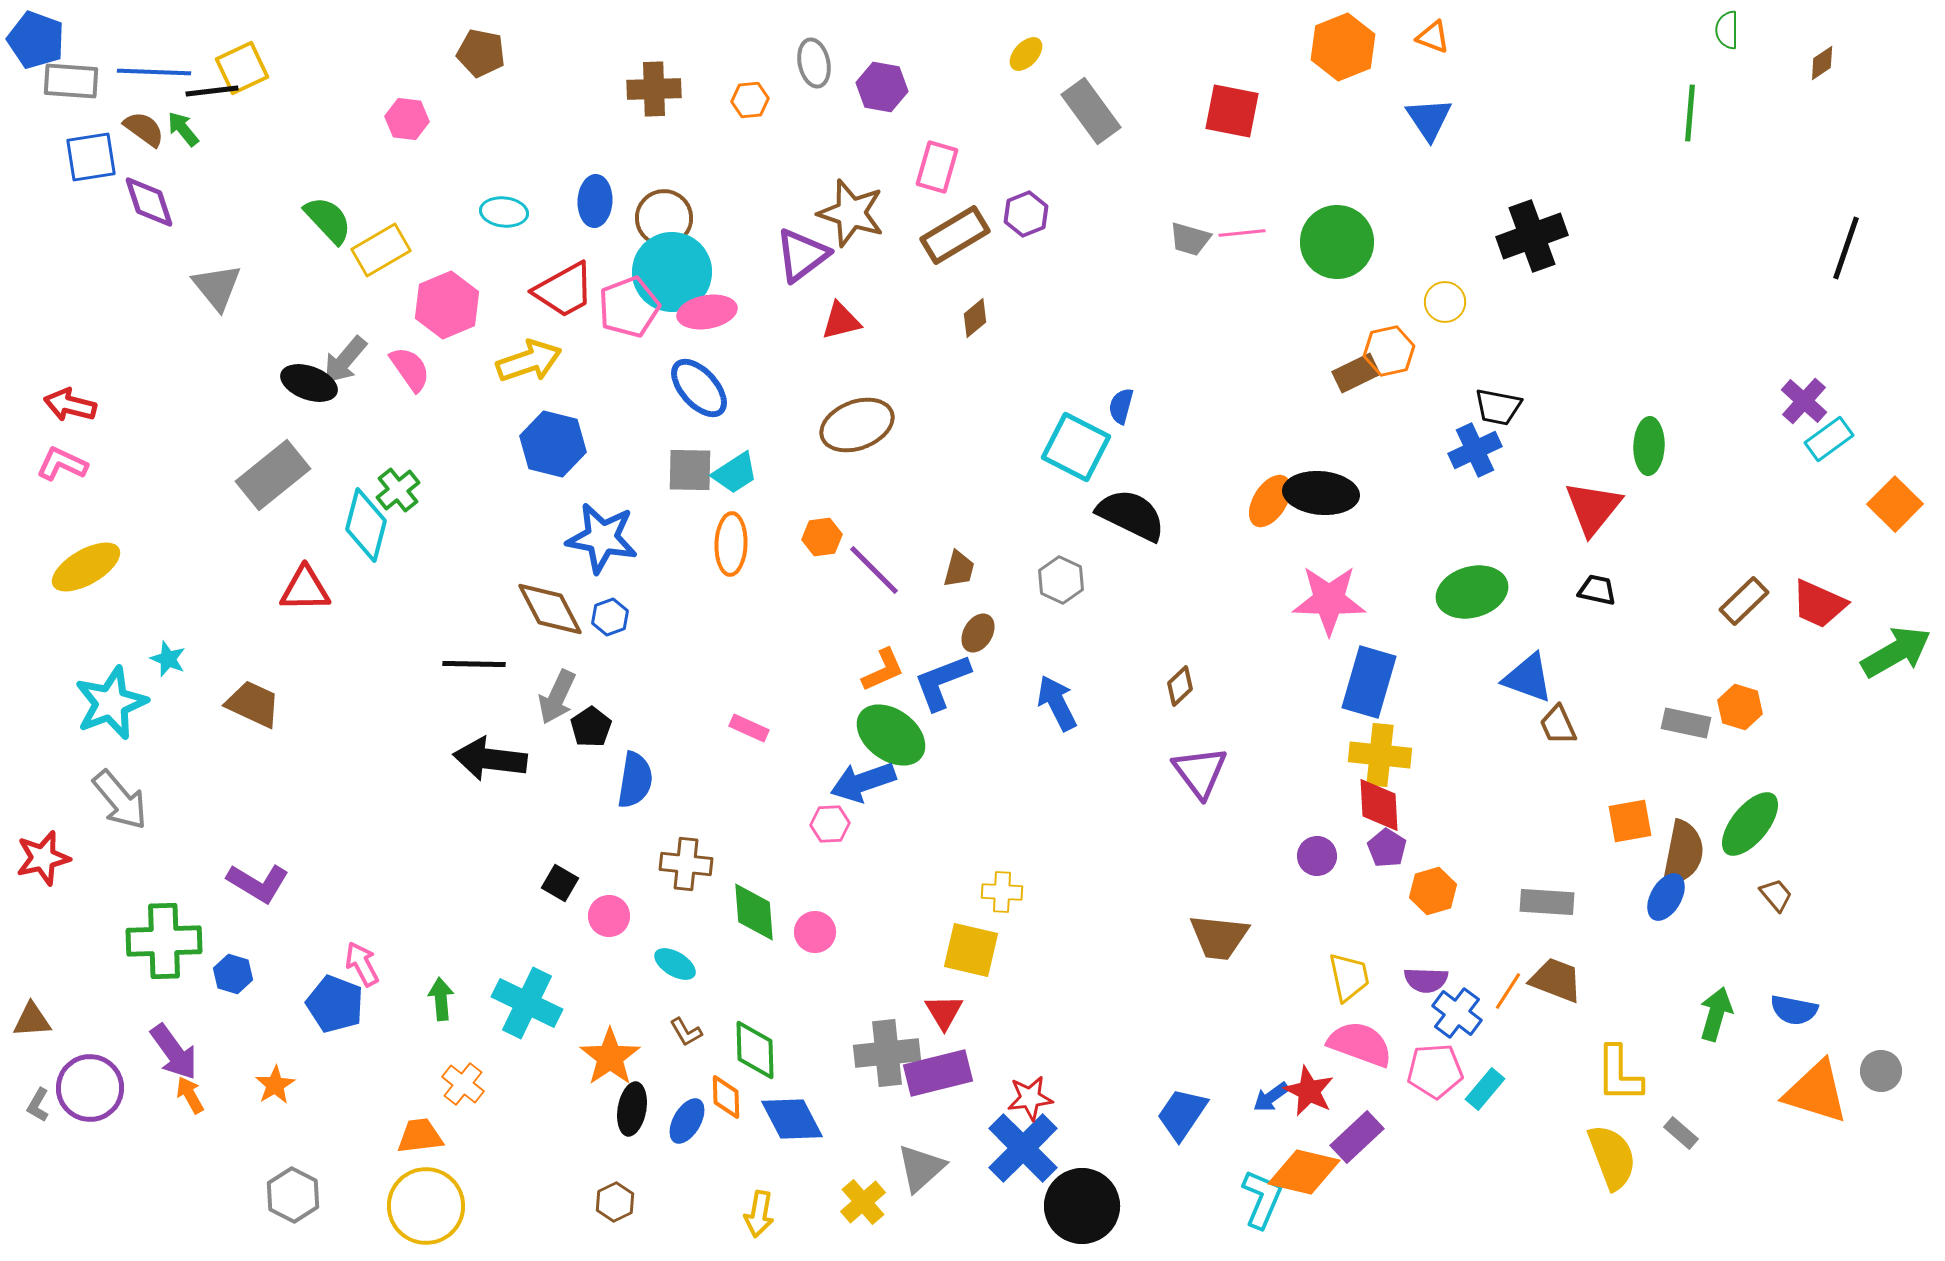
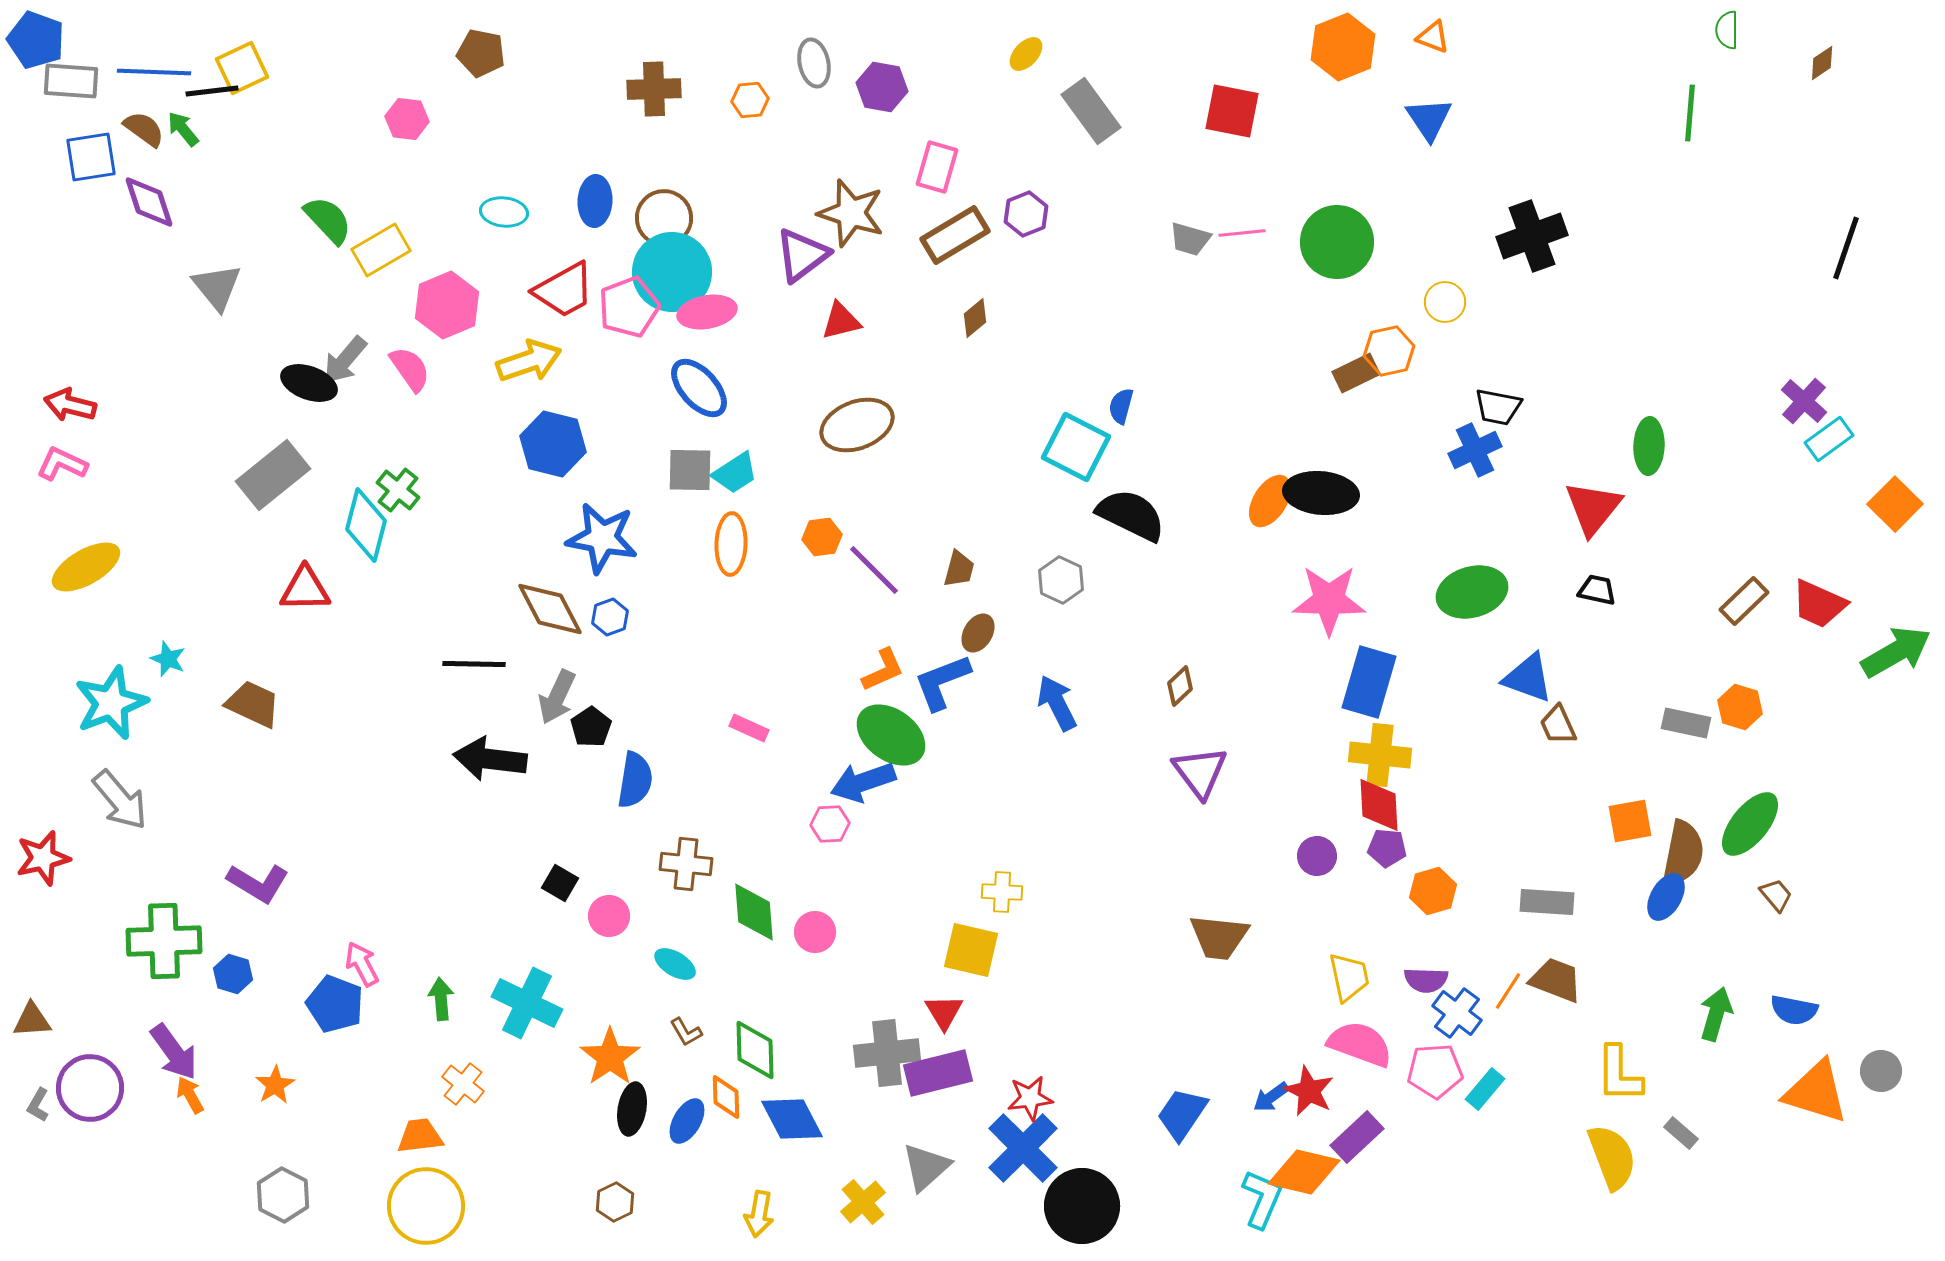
green cross at (398, 490): rotated 12 degrees counterclockwise
purple pentagon at (1387, 848): rotated 27 degrees counterclockwise
gray triangle at (921, 1168): moved 5 px right, 1 px up
gray hexagon at (293, 1195): moved 10 px left
